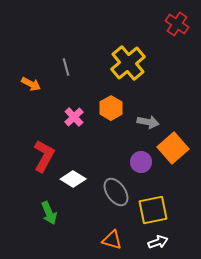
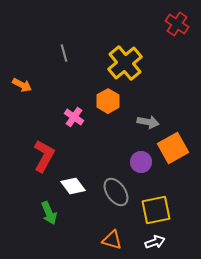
yellow cross: moved 3 px left
gray line: moved 2 px left, 14 px up
orange arrow: moved 9 px left, 1 px down
orange hexagon: moved 3 px left, 7 px up
pink cross: rotated 12 degrees counterclockwise
orange square: rotated 12 degrees clockwise
white diamond: moved 7 px down; rotated 20 degrees clockwise
yellow square: moved 3 px right
white arrow: moved 3 px left
